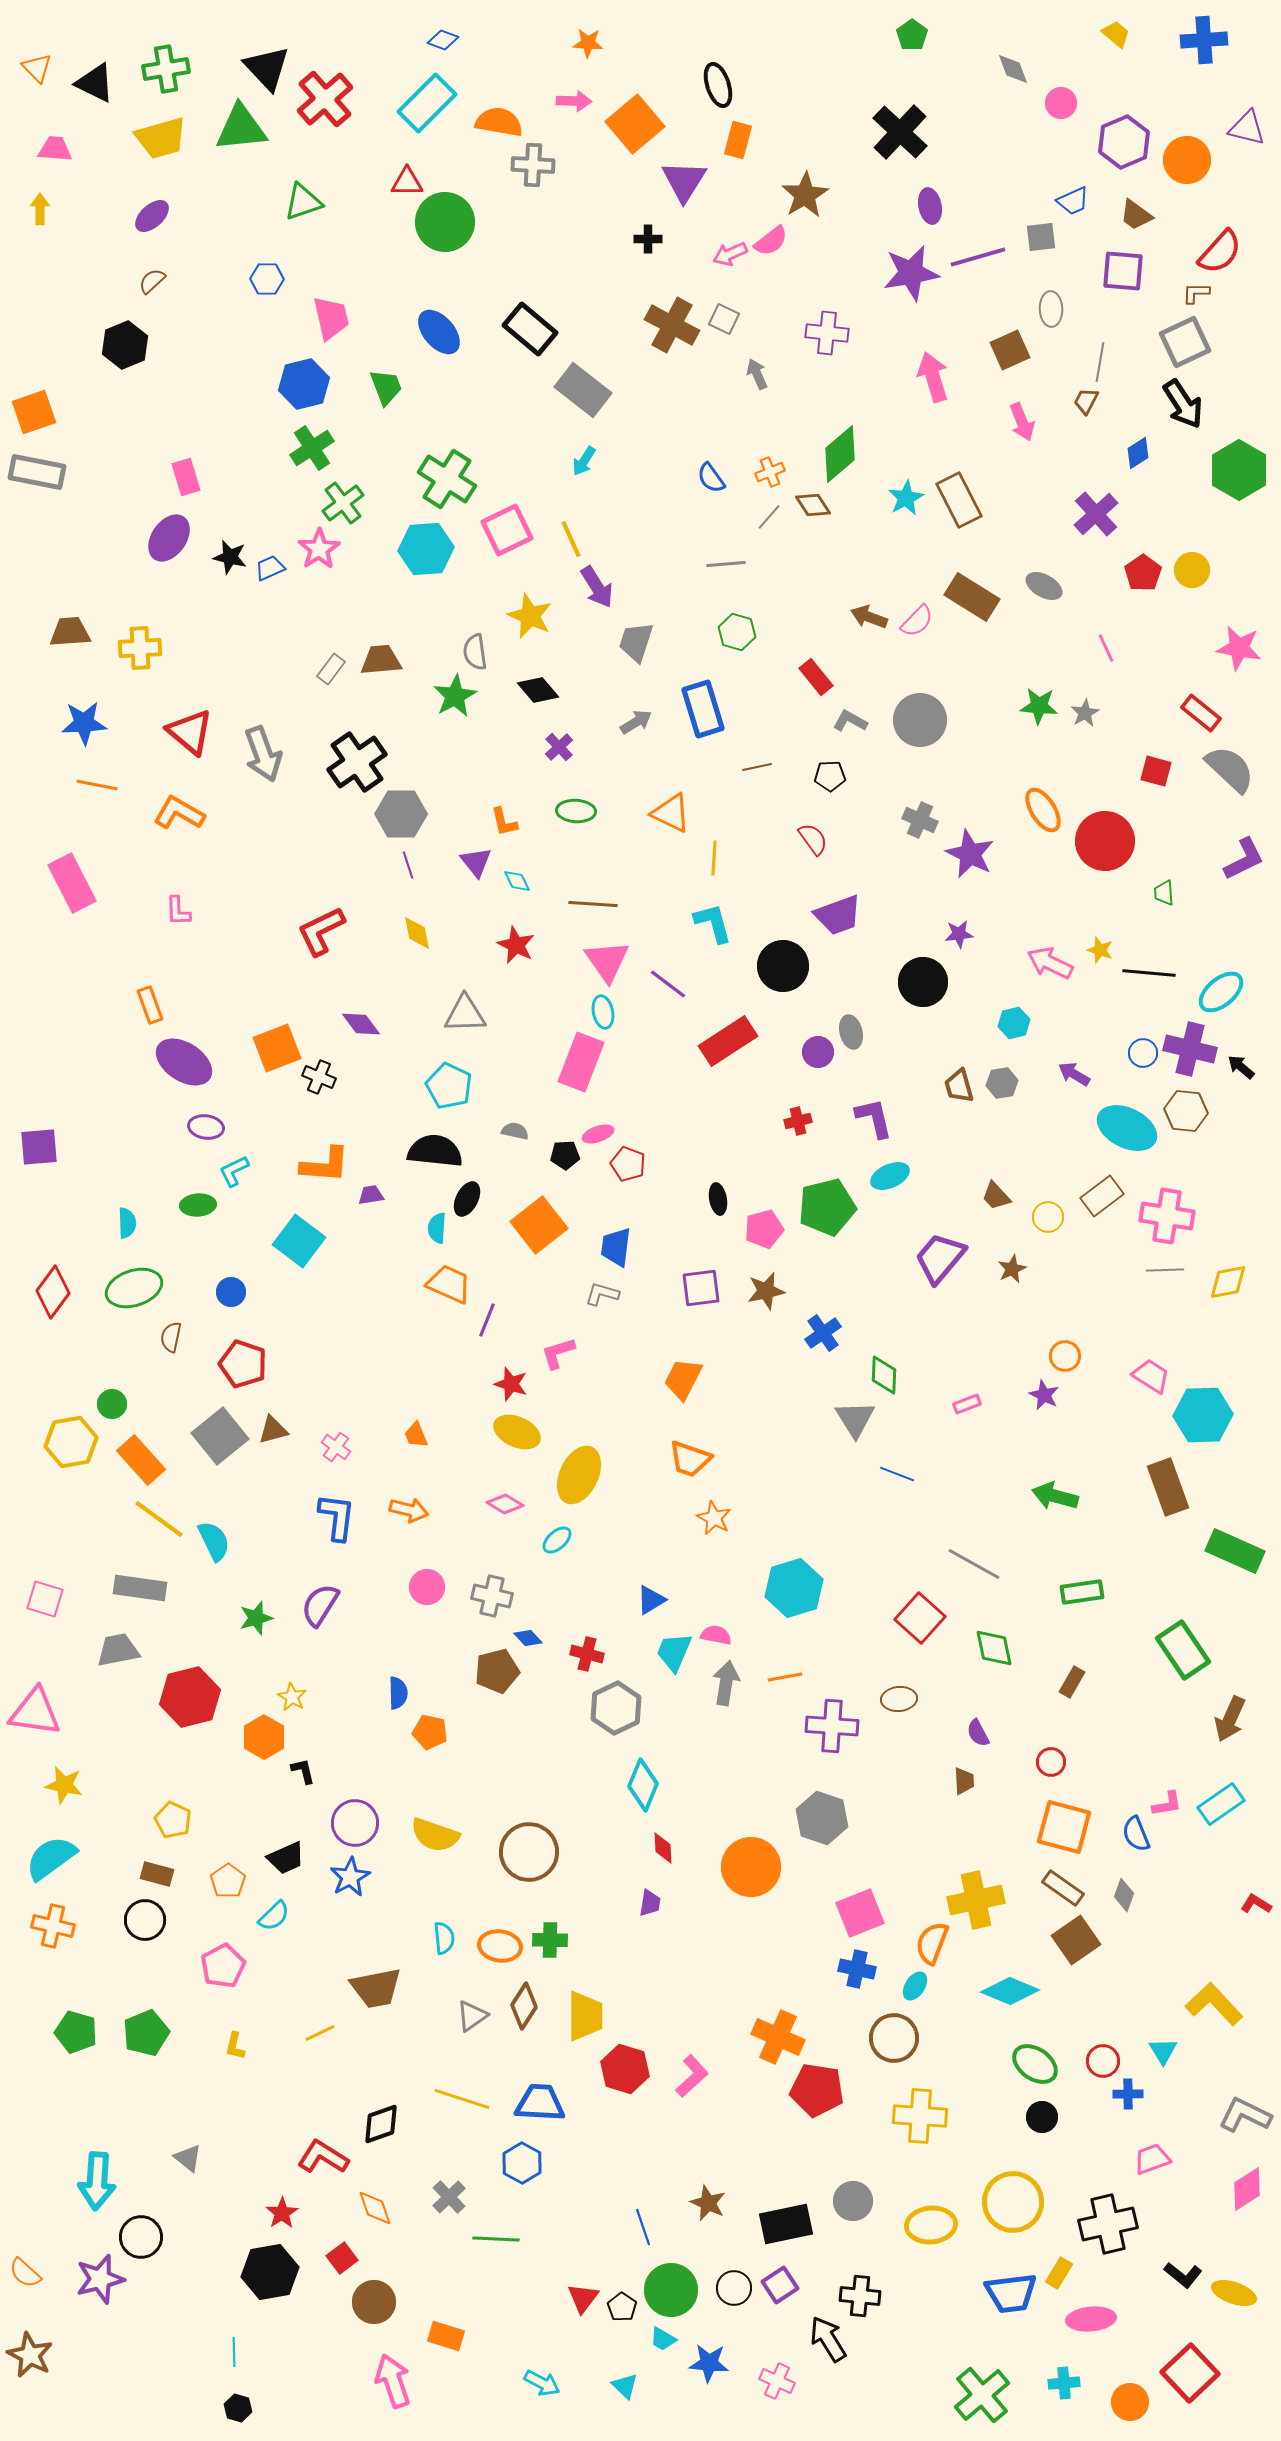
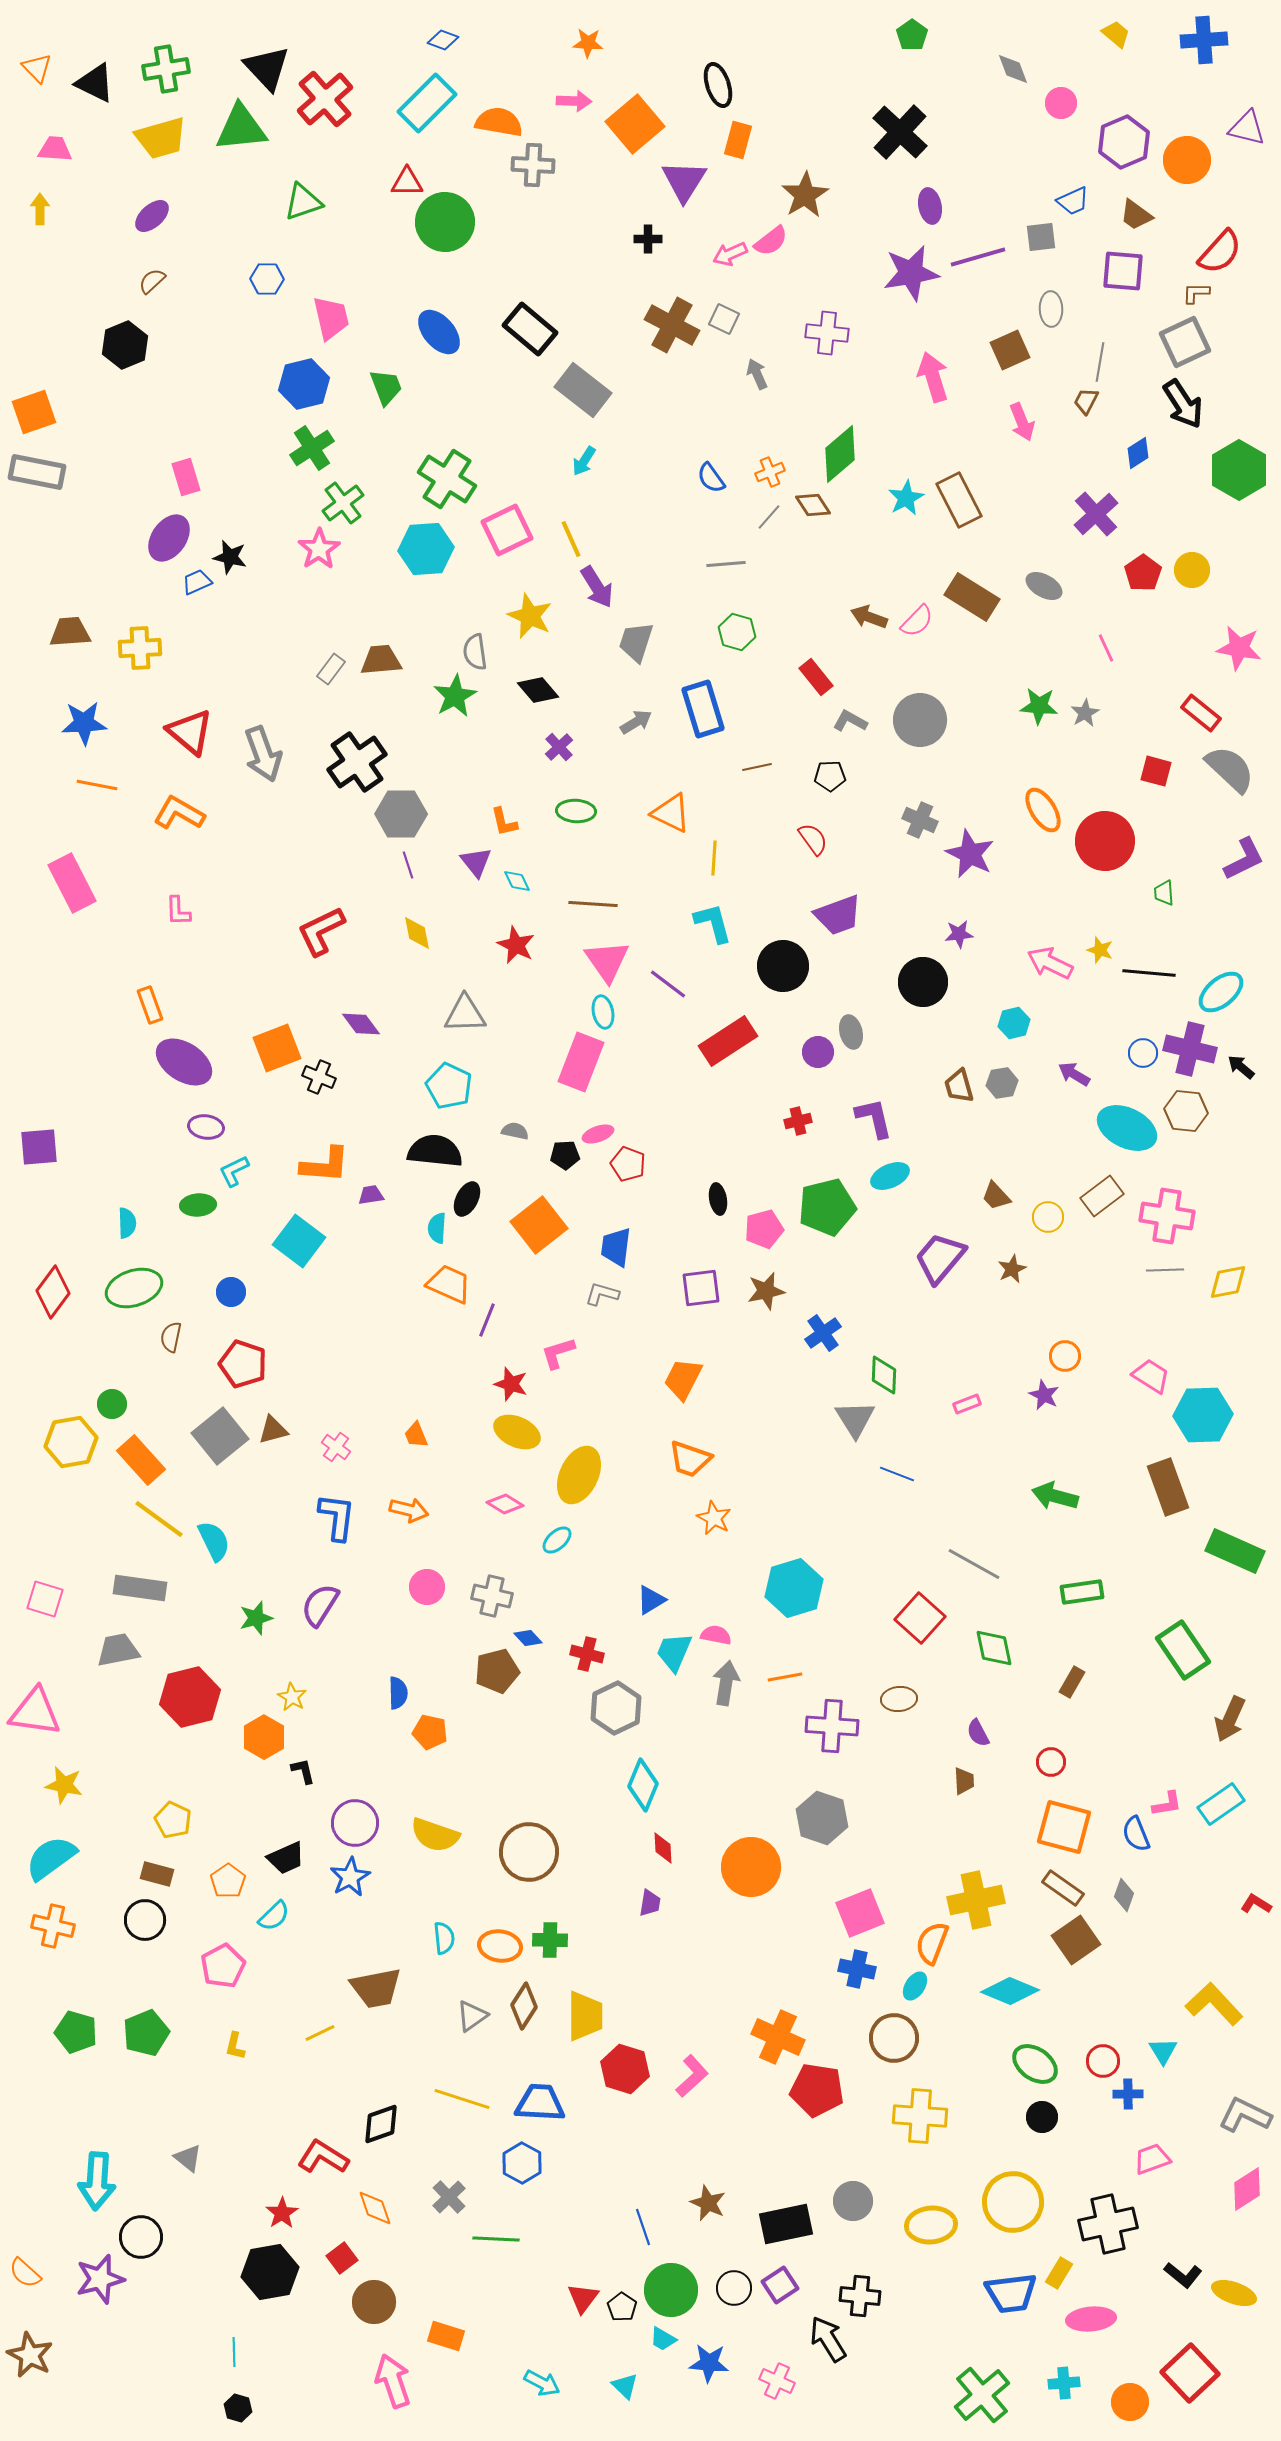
blue trapezoid at (270, 568): moved 73 px left, 14 px down
